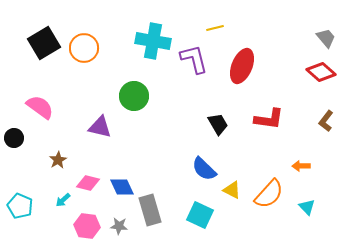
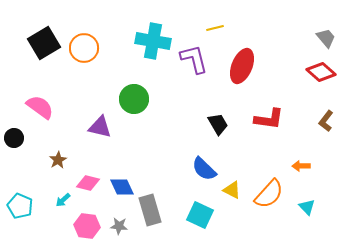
green circle: moved 3 px down
